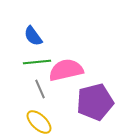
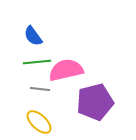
gray line: rotated 60 degrees counterclockwise
